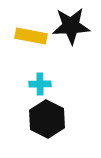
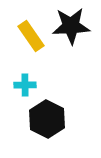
yellow rectangle: rotated 44 degrees clockwise
cyan cross: moved 15 px left, 1 px down
